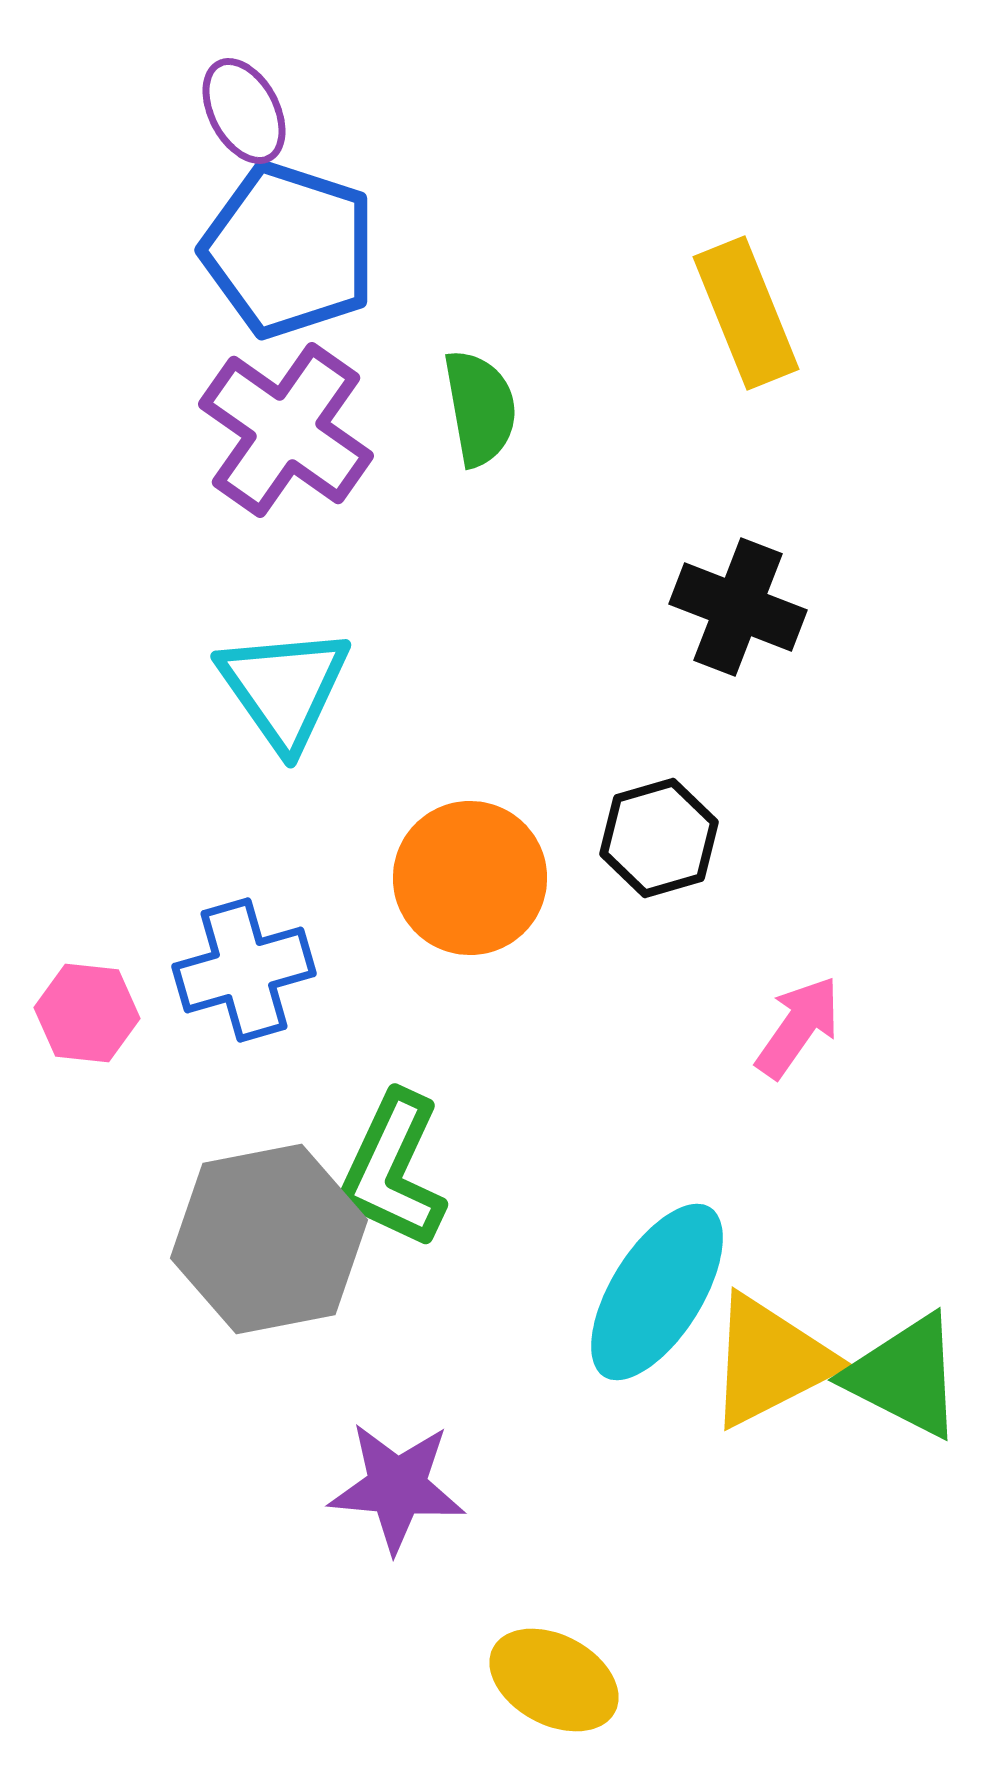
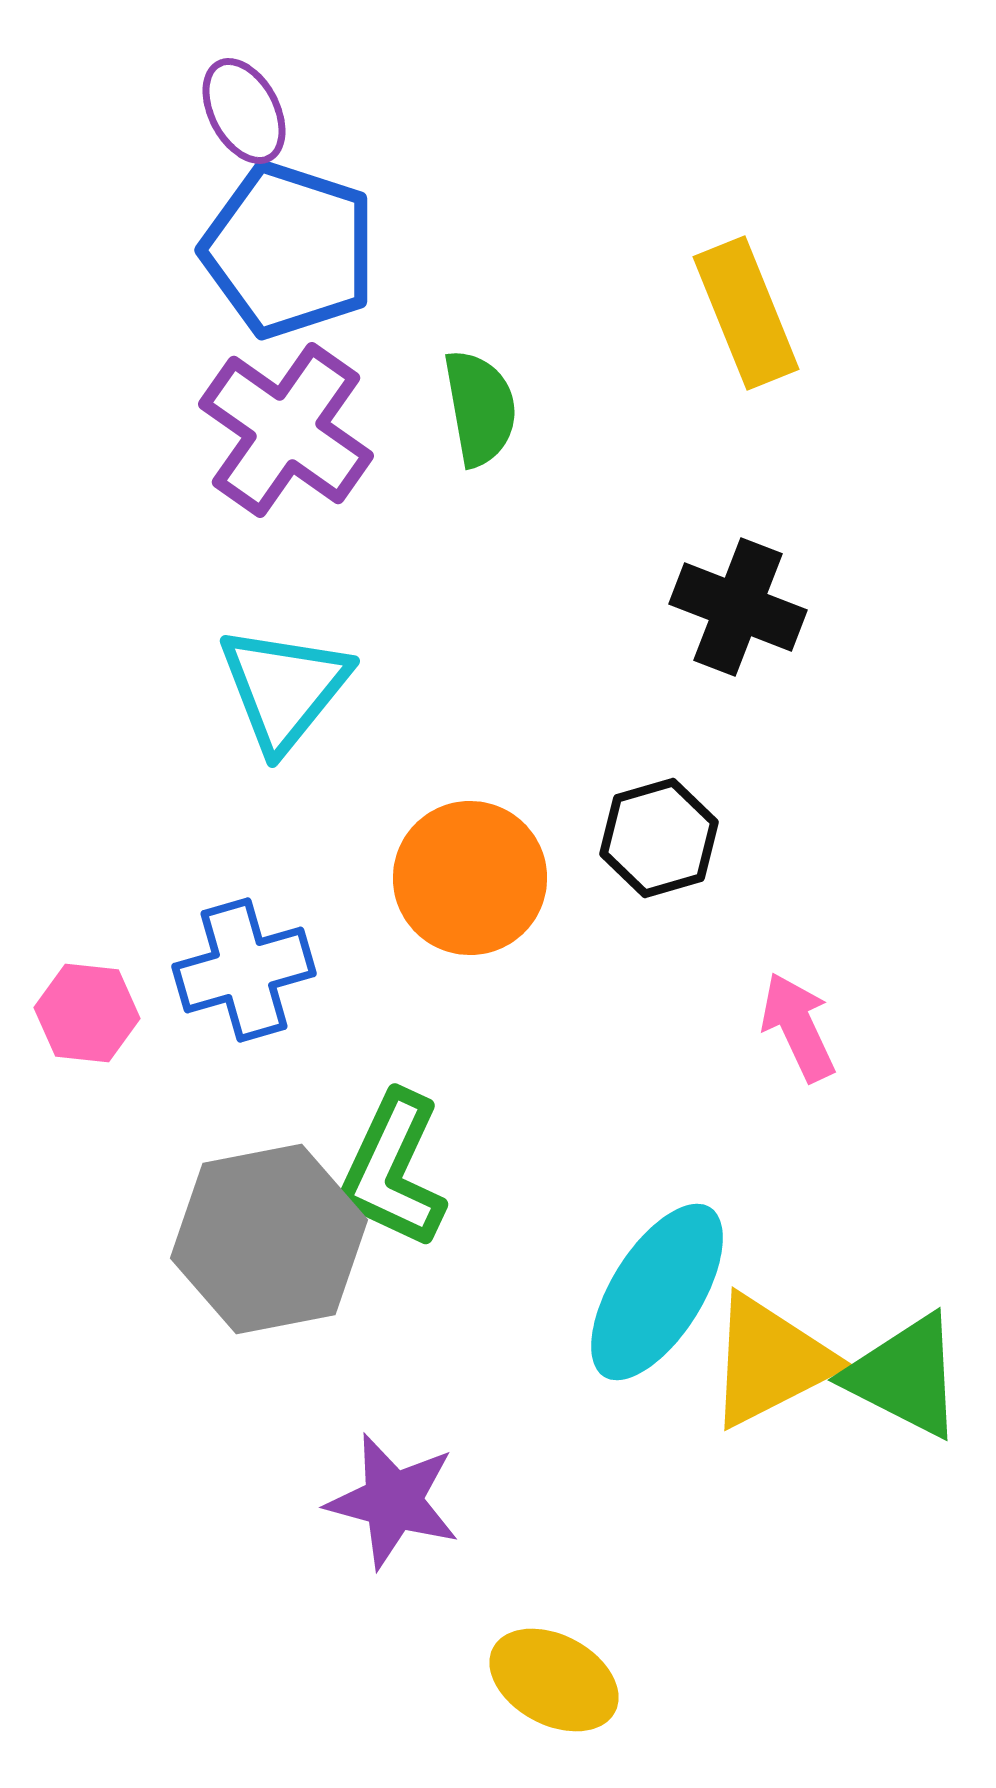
cyan triangle: rotated 14 degrees clockwise
pink arrow: rotated 60 degrees counterclockwise
purple star: moved 4 px left, 14 px down; rotated 10 degrees clockwise
